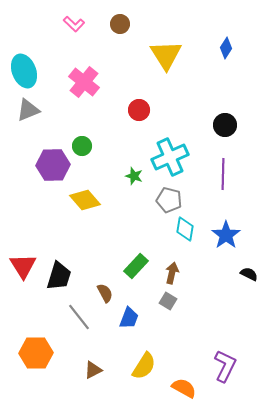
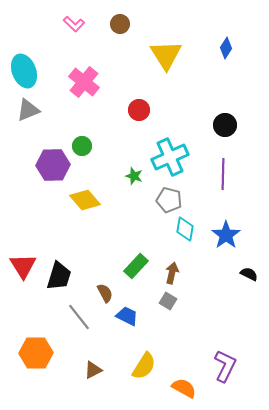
blue trapezoid: moved 2 px left, 2 px up; rotated 85 degrees counterclockwise
